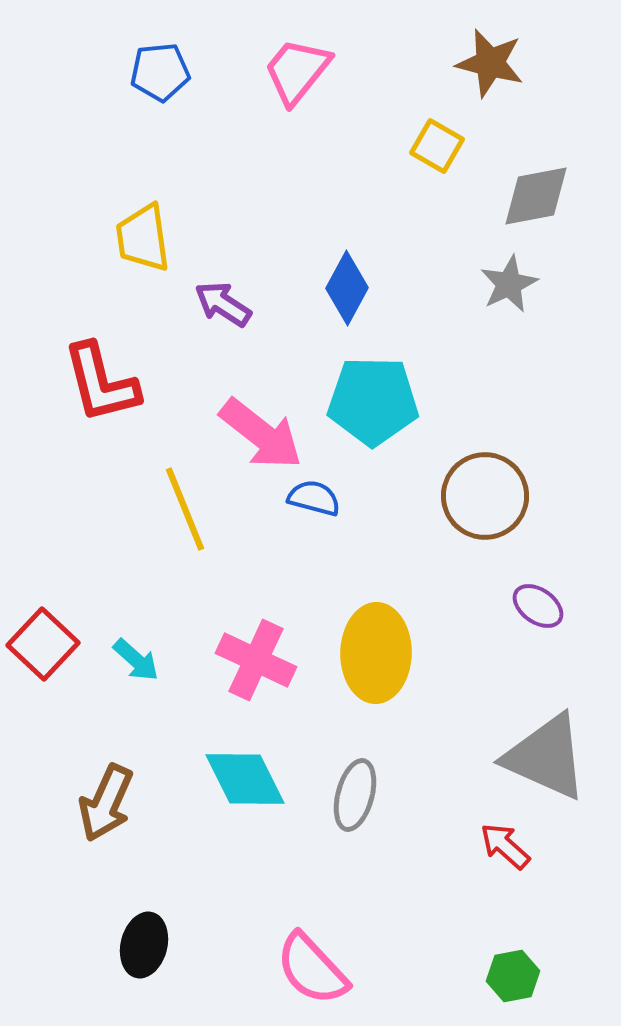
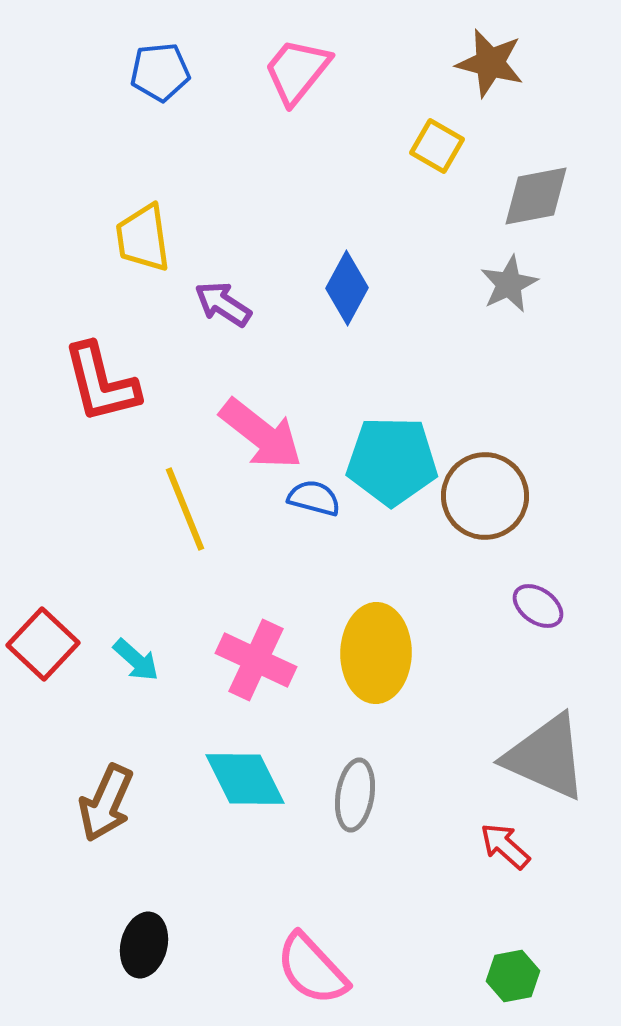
cyan pentagon: moved 19 px right, 60 px down
gray ellipse: rotated 6 degrees counterclockwise
